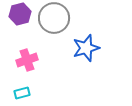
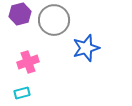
gray circle: moved 2 px down
pink cross: moved 1 px right, 2 px down
